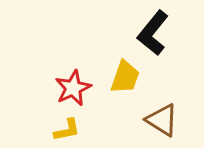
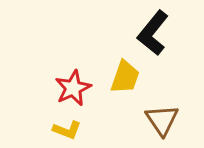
brown triangle: rotated 24 degrees clockwise
yellow L-shape: rotated 32 degrees clockwise
